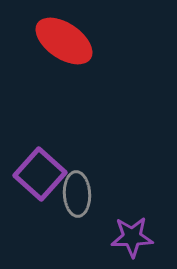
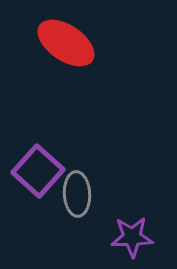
red ellipse: moved 2 px right, 2 px down
purple square: moved 2 px left, 3 px up
